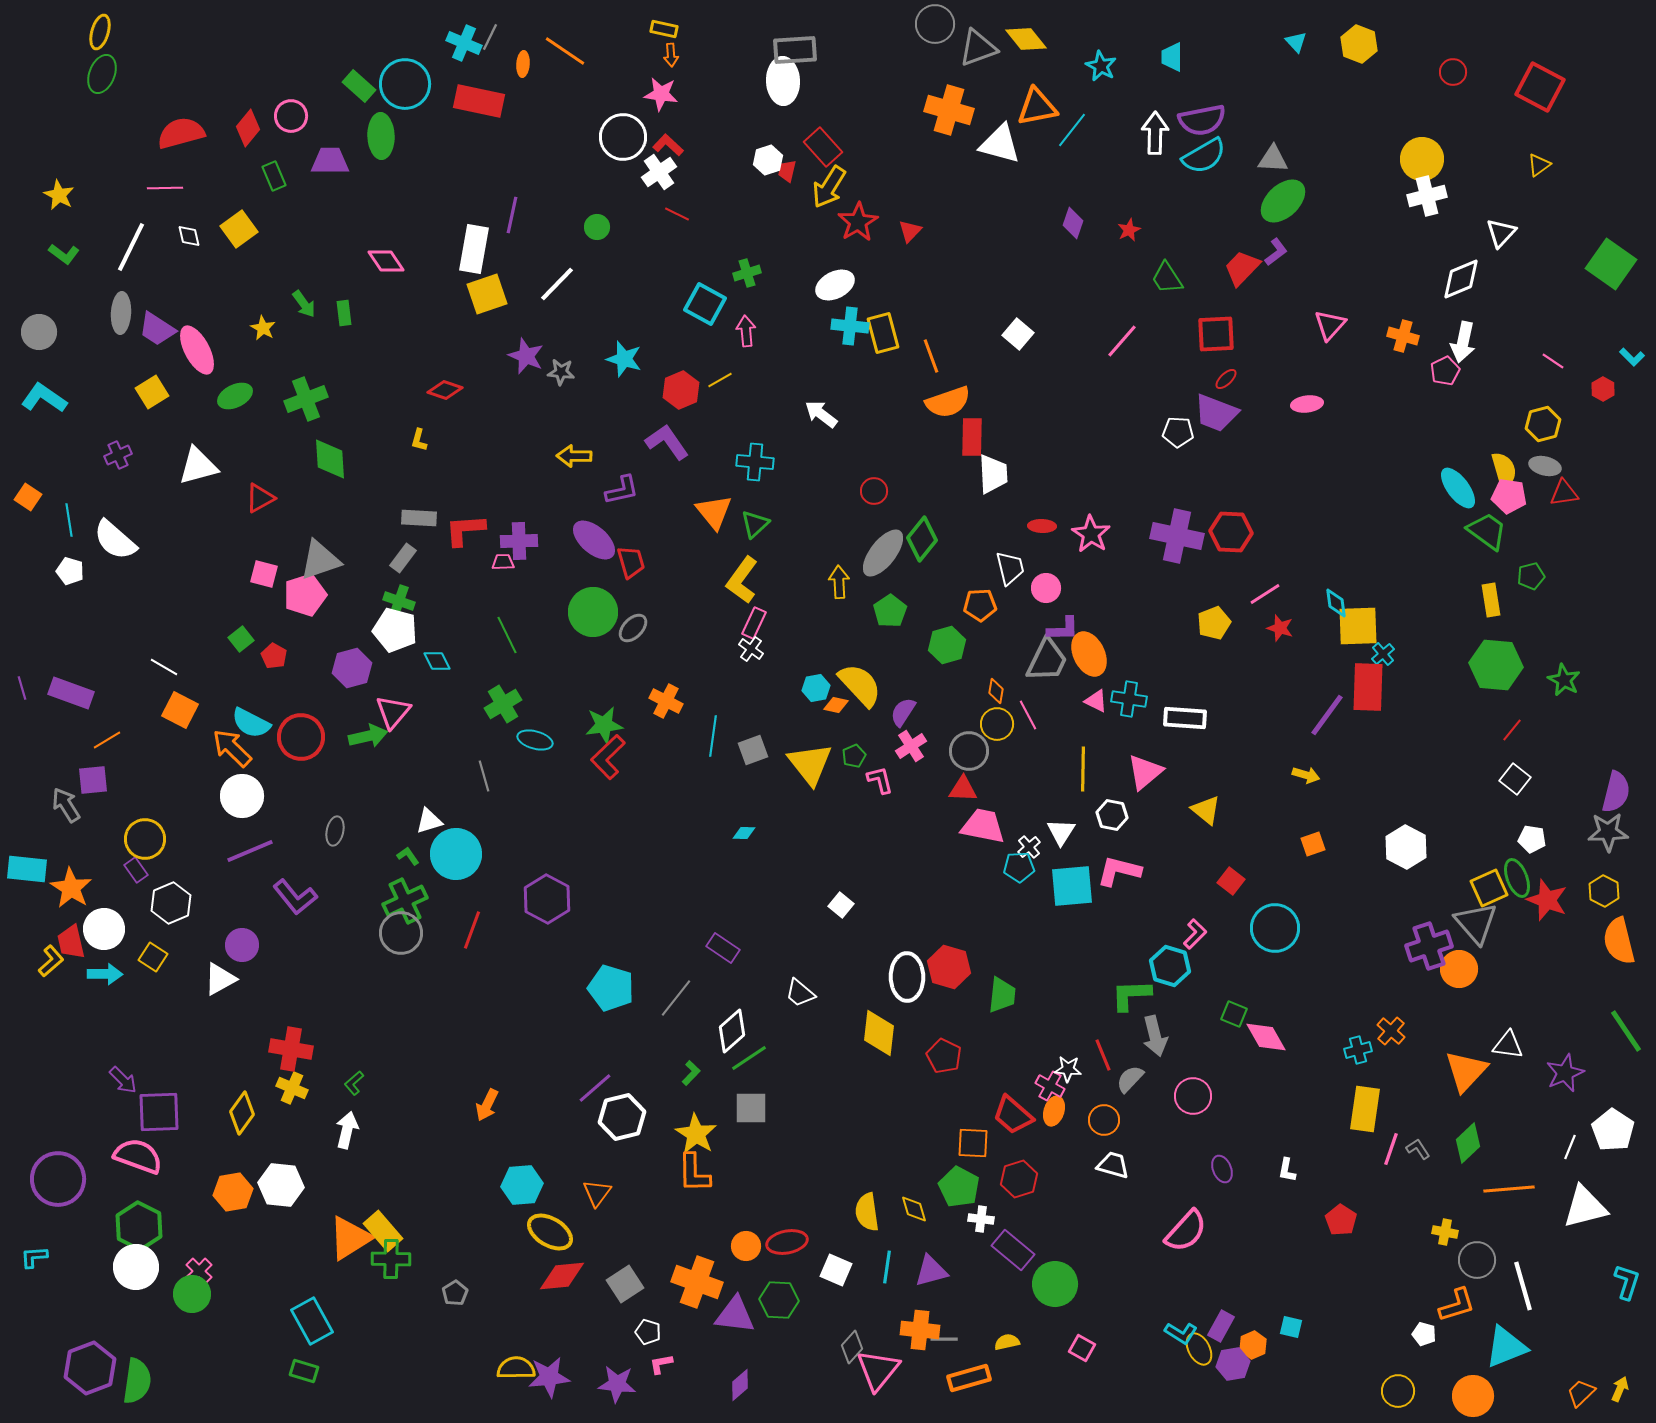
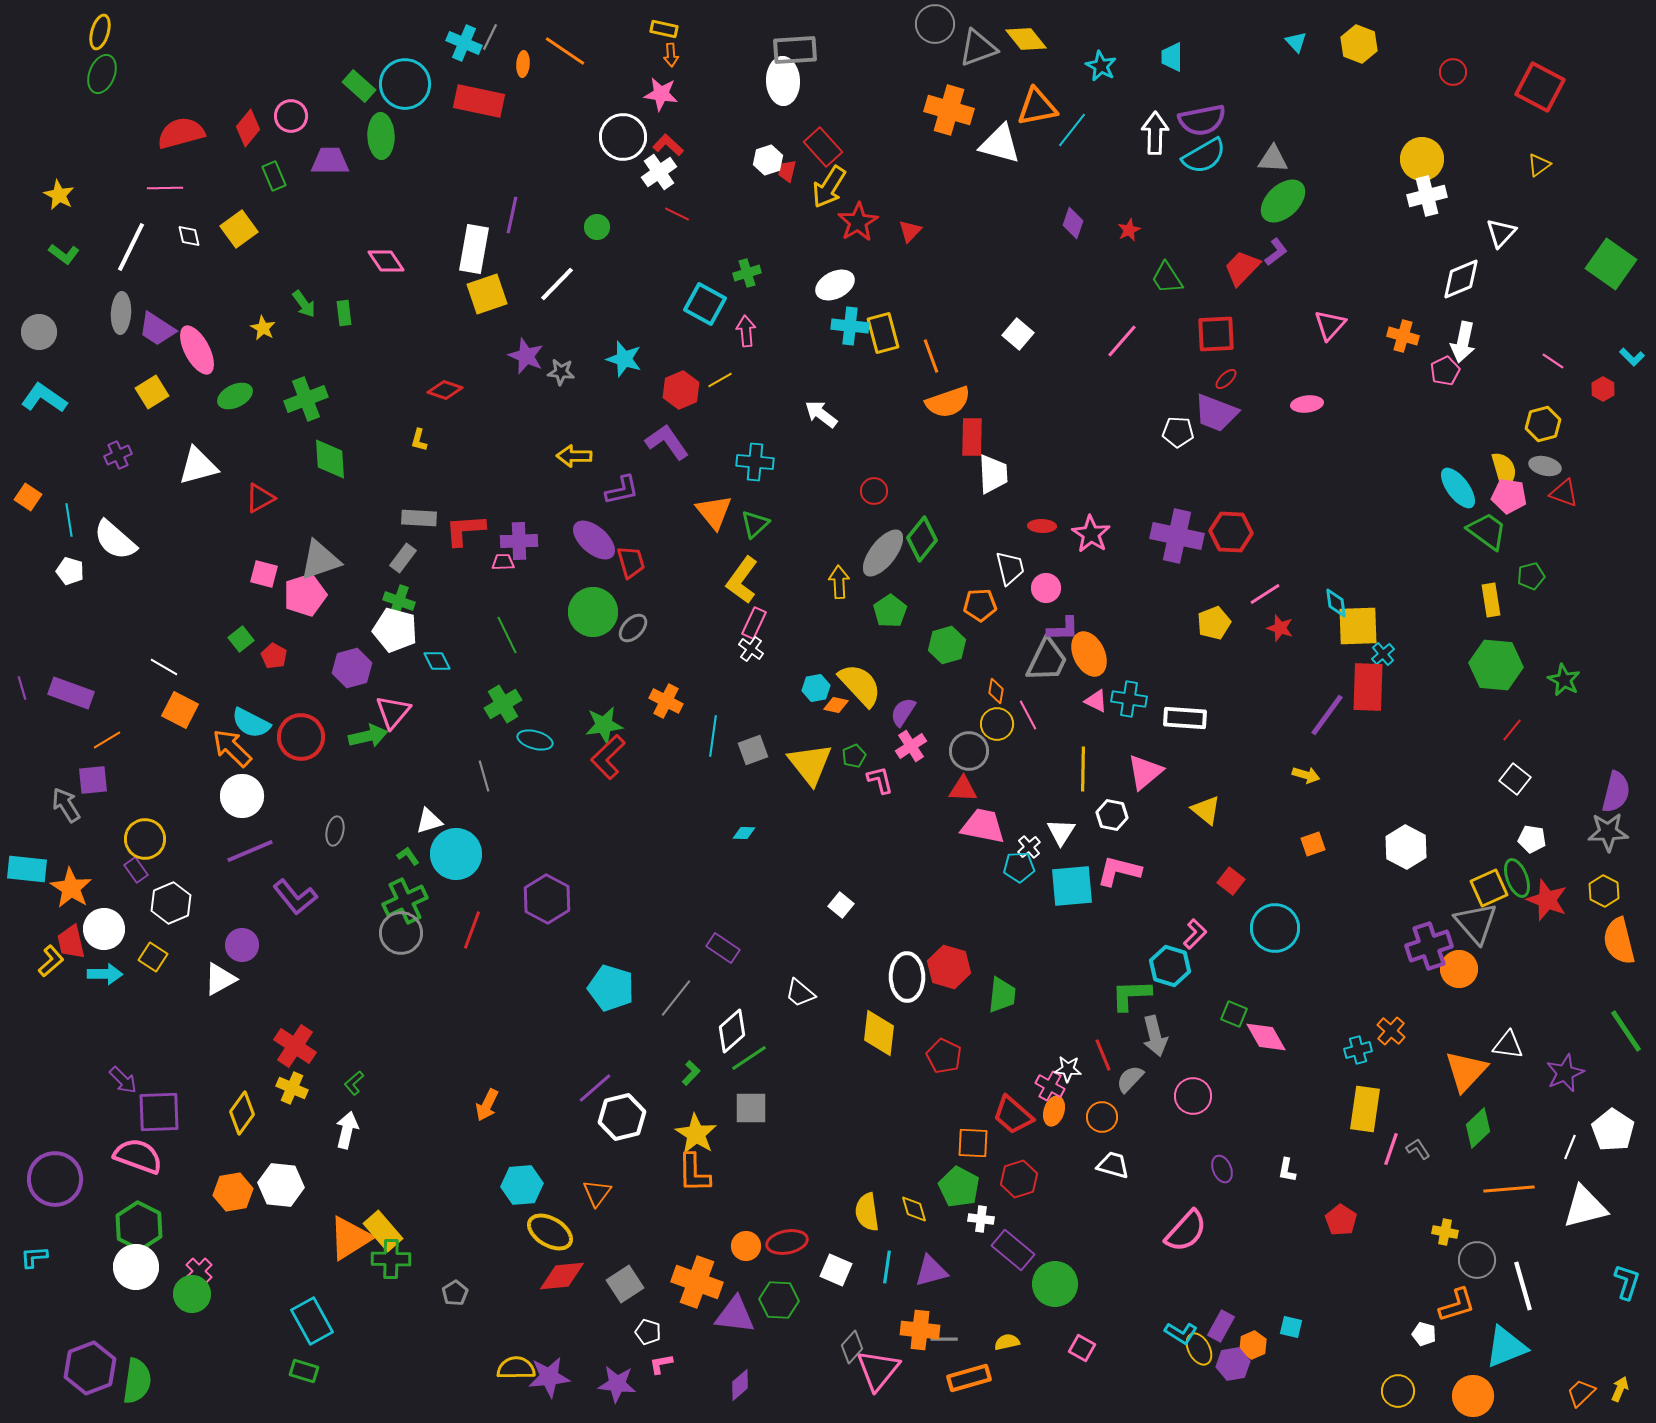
red triangle at (1564, 493): rotated 28 degrees clockwise
red cross at (291, 1049): moved 4 px right, 3 px up; rotated 24 degrees clockwise
orange circle at (1104, 1120): moved 2 px left, 3 px up
green diamond at (1468, 1143): moved 10 px right, 15 px up
purple circle at (58, 1179): moved 3 px left
